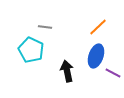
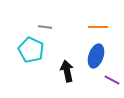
orange line: rotated 42 degrees clockwise
purple line: moved 1 px left, 7 px down
